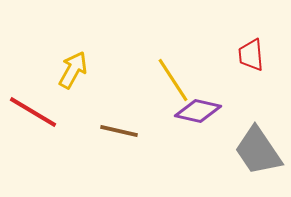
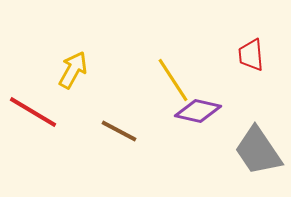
brown line: rotated 15 degrees clockwise
